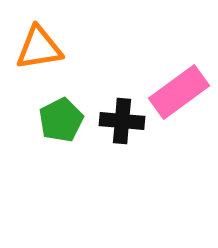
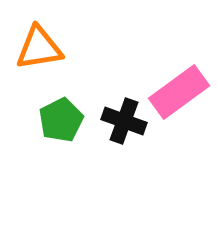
black cross: moved 2 px right; rotated 15 degrees clockwise
